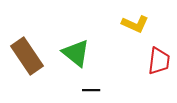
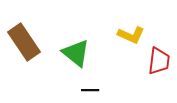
yellow L-shape: moved 4 px left, 11 px down
brown rectangle: moved 3 px left, 14 px up
black line: moved 1 px left
